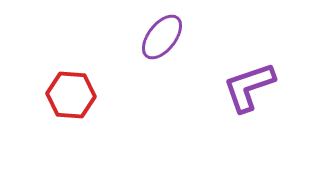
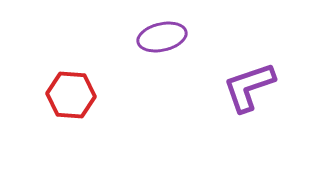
purple ellipse: rotated 39 degrees clockwise
